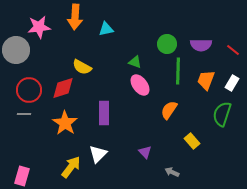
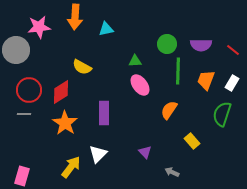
green triangle: moved 1 px up; rotated 24 degrees counterclockwise
red diamond: moved 2 px left, 4 px down; rotated 15 degrees counterclockwise
